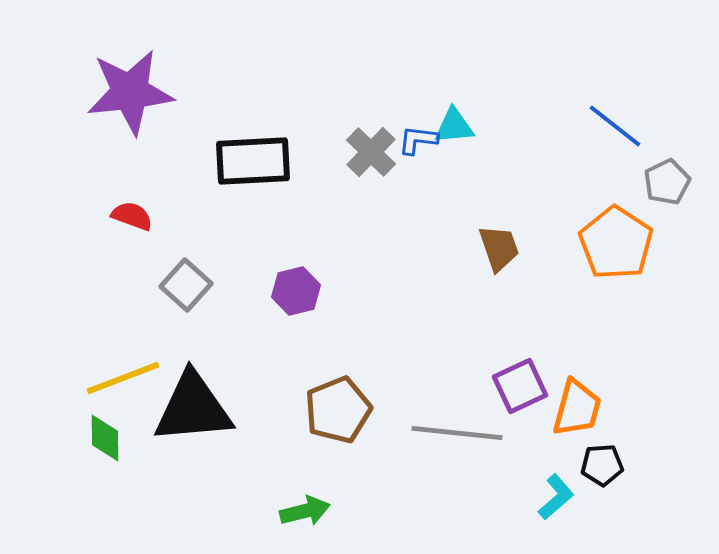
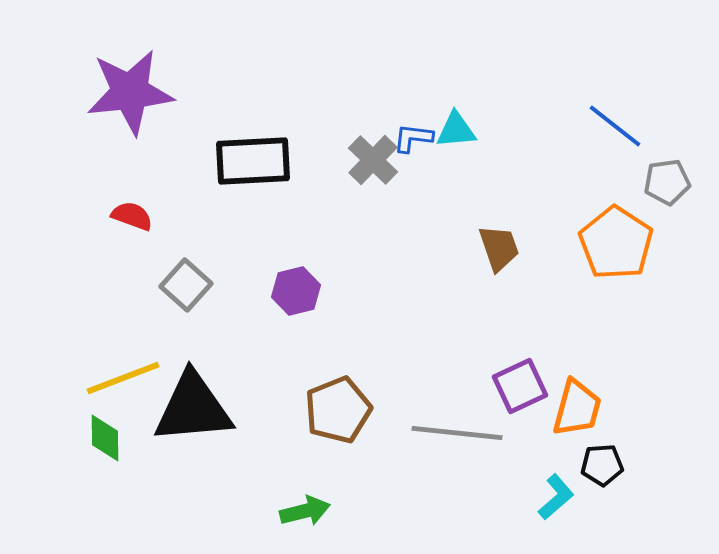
cyan triangle: moved 2 px right, 4 px down
blue L-shape: moved 5 px left, 2 px up
gray cross: moved 2 px right, 8 px down
gray pentagon: rotated 18 degrees clockwise
